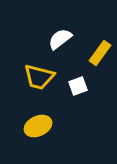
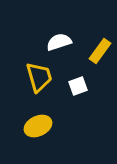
white semicircle: moved 1 px left, 3 px down; rotated 20 degrees clockwise
yellow rectangle: moved 2 px up
yellow trapezoid: rotated 120 degrees counterclockwise
